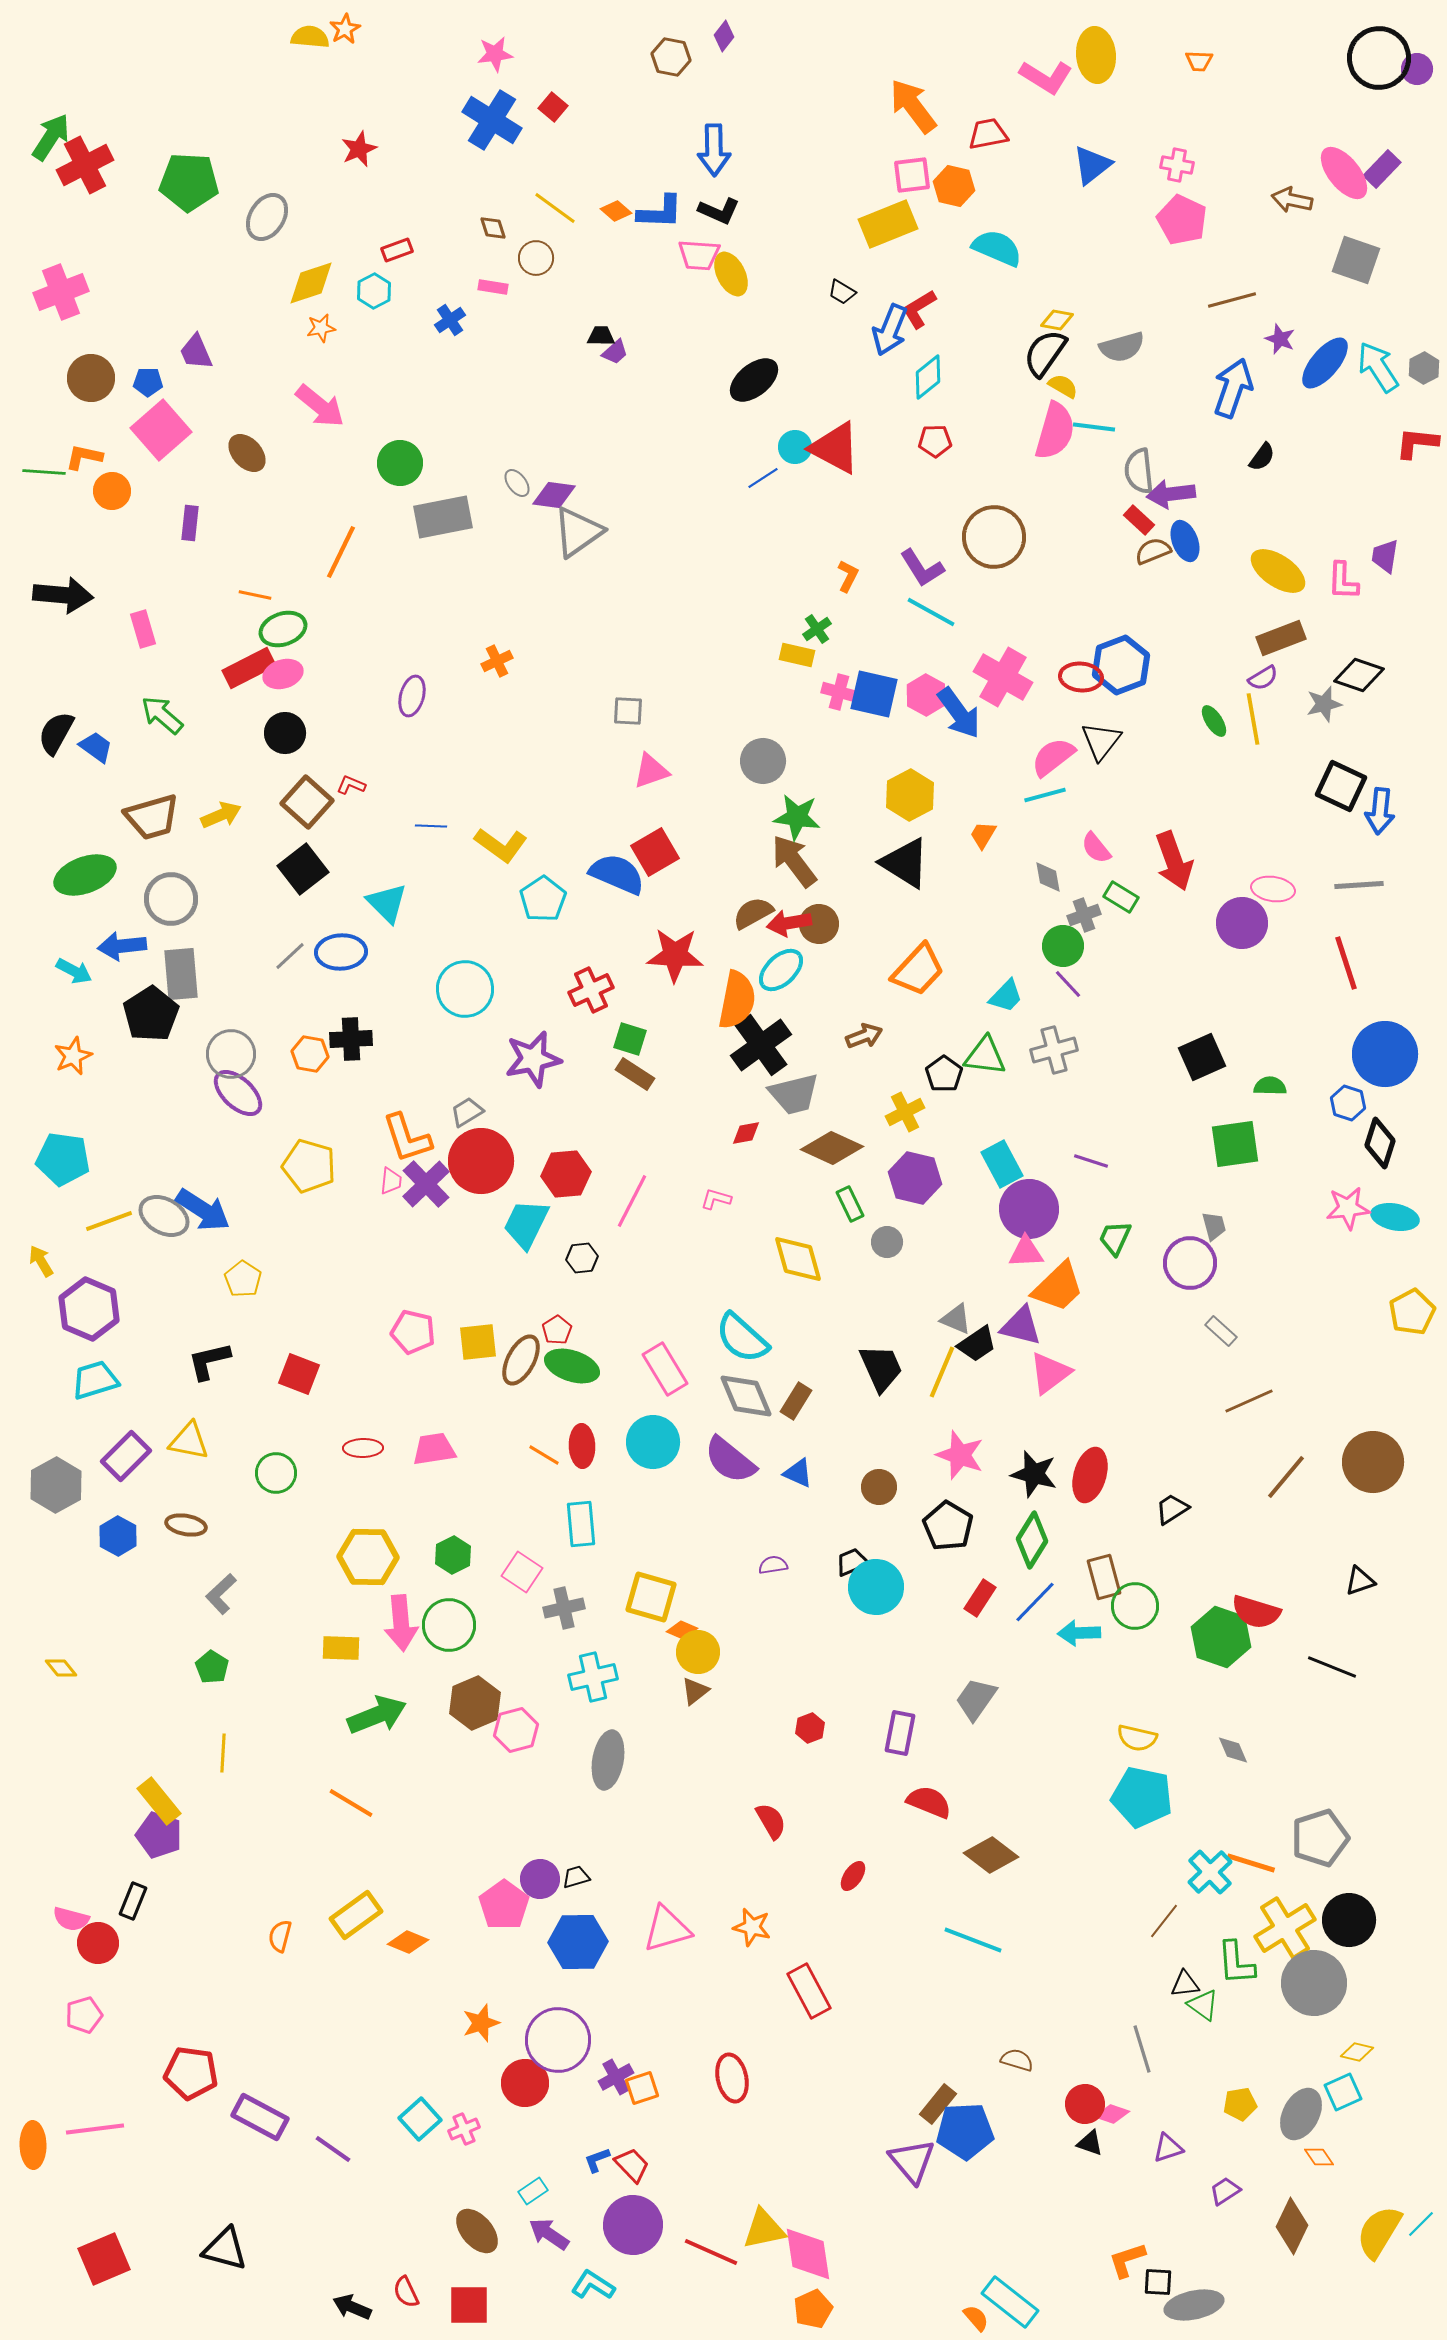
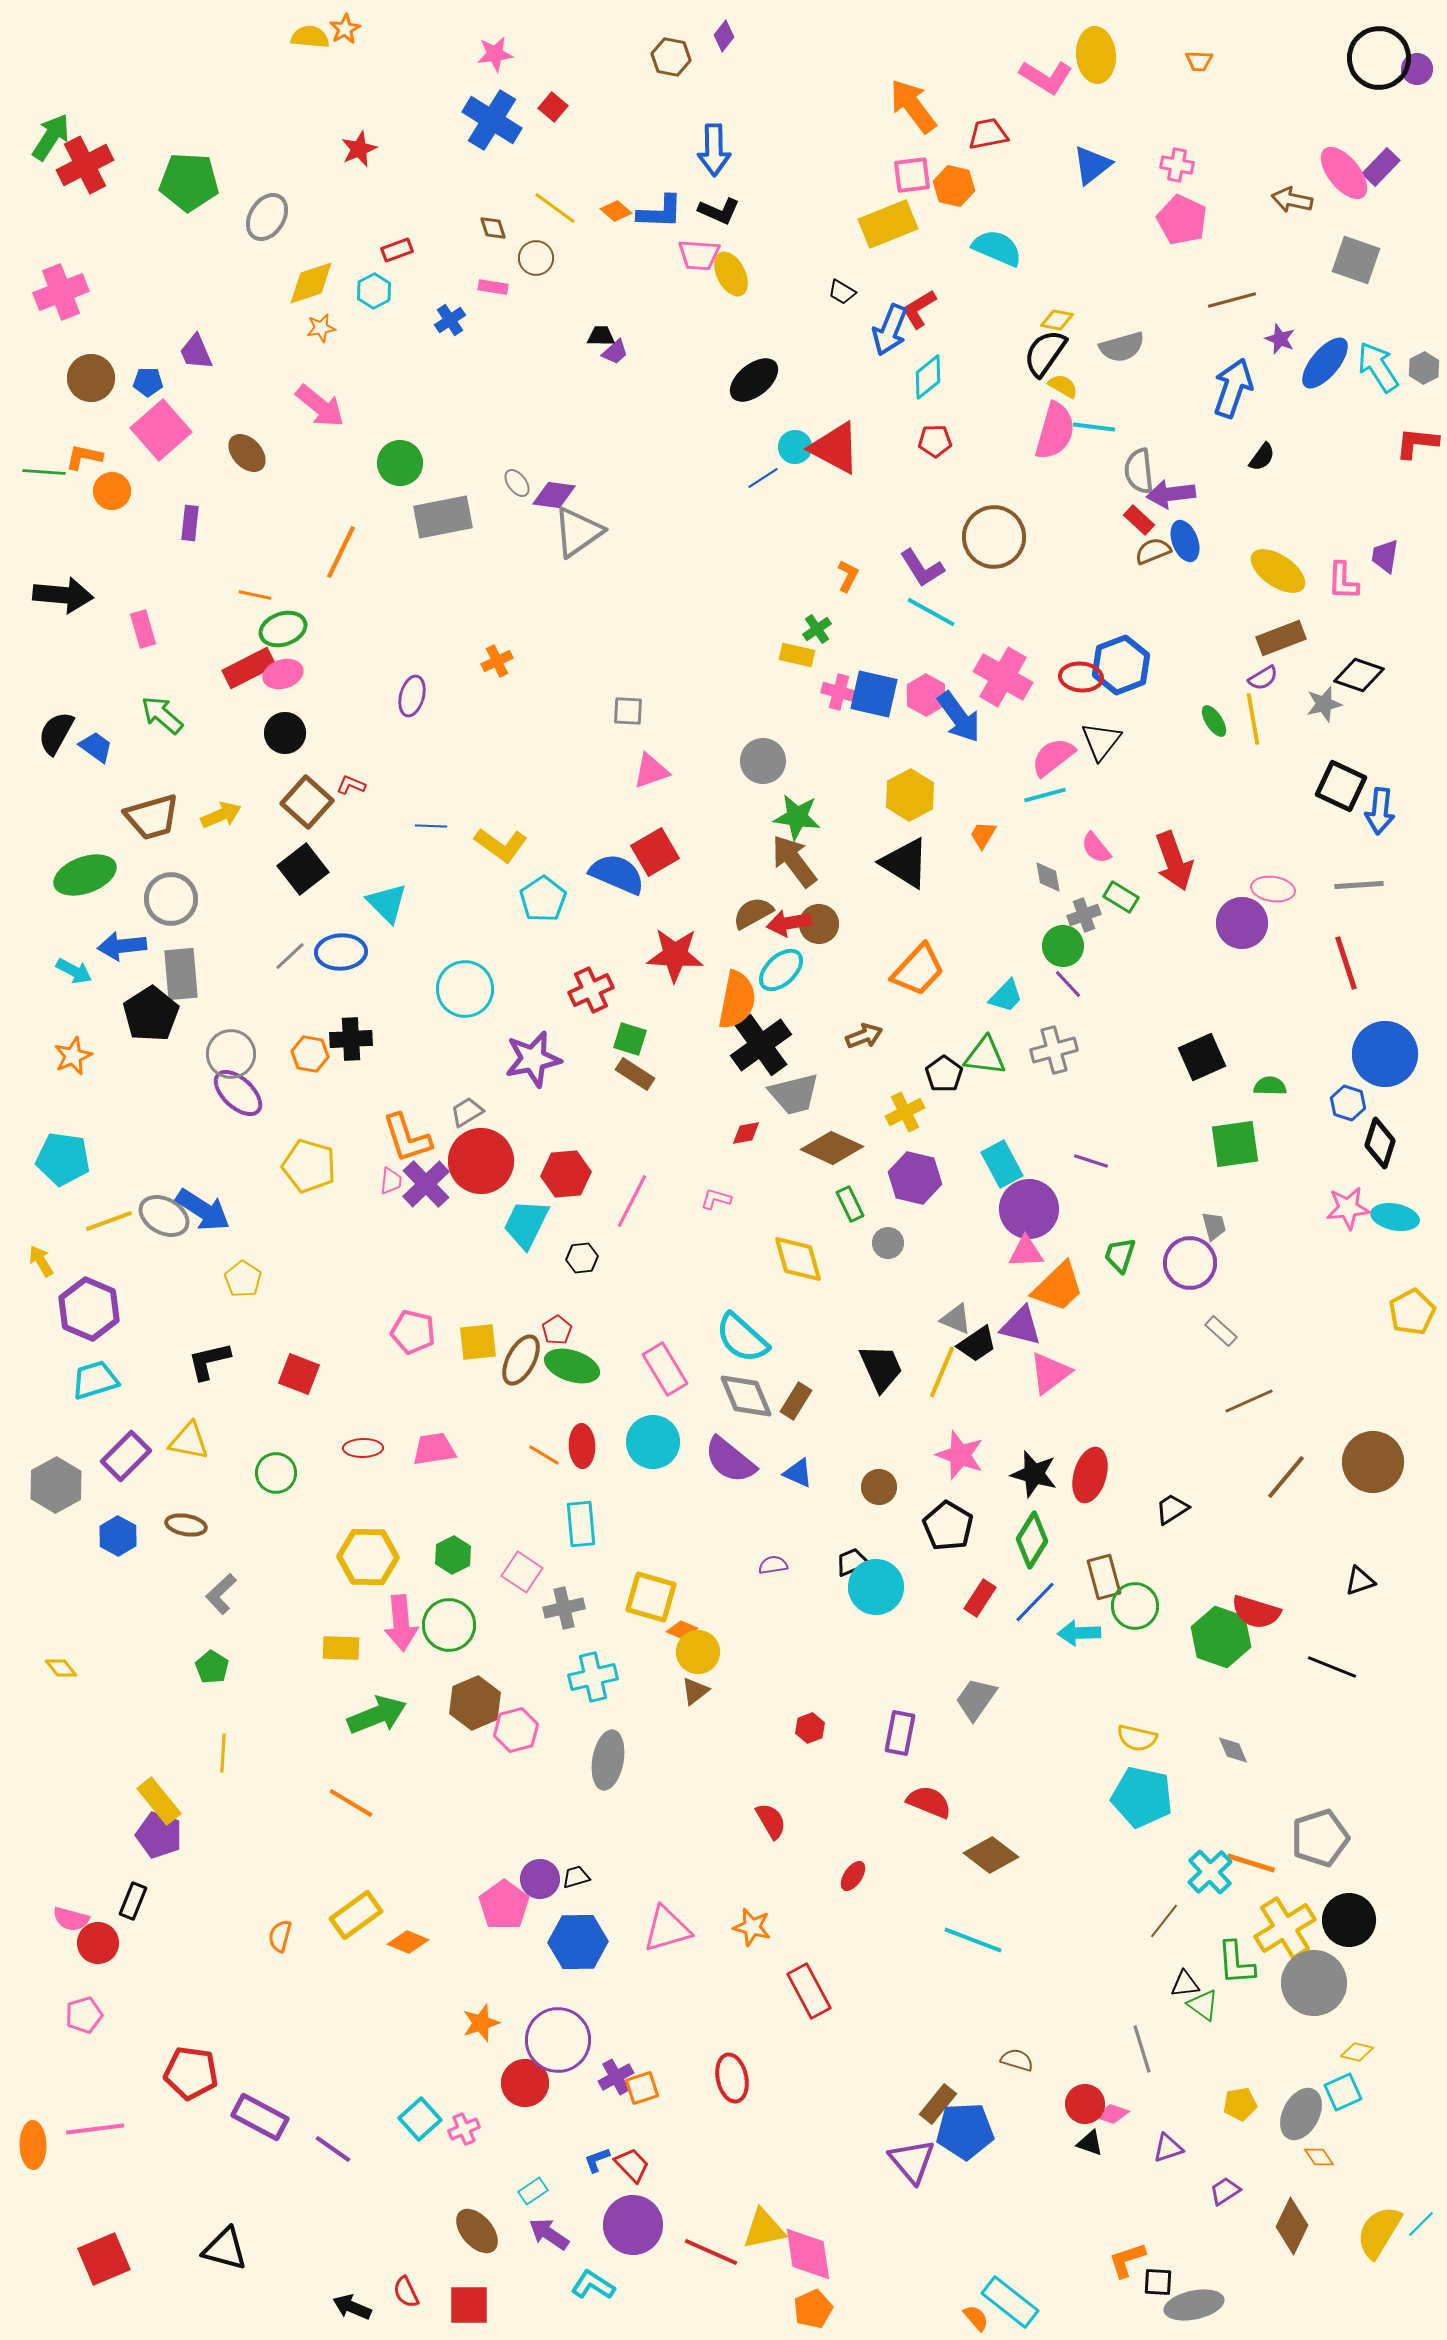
purple rectangle at (1382, 169): moved 1 px left, 2 px up
blue arrow at (959, 713): moved 4 px down
green trapezoid at (1115, 1238): moved 5 px right, 17 px down; rotated 6 degrees counterclockwise
gray circle at (887, 1242): moved 1 px right, 1 px down
